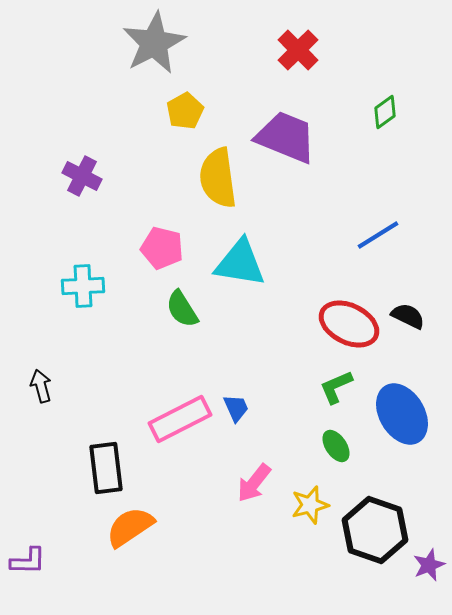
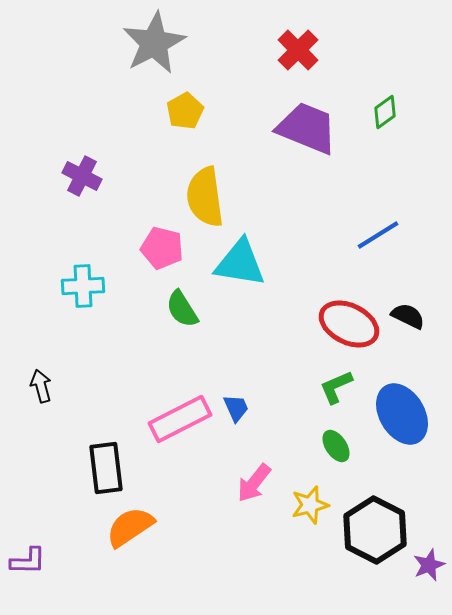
purple trapezoid: moved 21 px right, 9 px up
yellow semicircle: moved 13 px left, 19 px down
black hexagon: rotated 8 degrees clockwise
